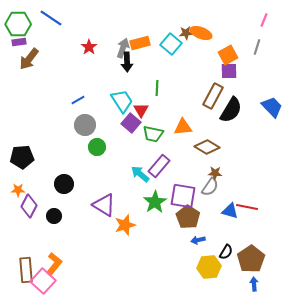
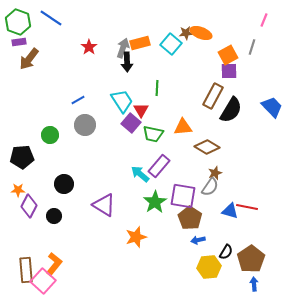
green hexagon at (18, 24): moved 2 px up; rotated 20 degrees clockwise
gray line at (257, 47): moved 5 px left
green circle at (97, 147): moved 47 px left, 12 px up
brown star at (215, 173): rotated 24 degrees counterclockwise
brown pentagon at (188, 217): moved 2 px right, 1 px down
orange star at (125, 225): moved 11 px right, 12 px down
